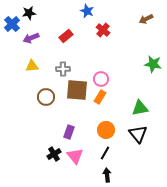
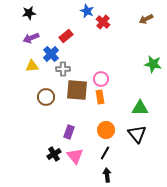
blue cross: moved 39 px right, 30 px down
red cross: moved 8 px up
orange rectangle: rotated 40 degrees counterclockwise
green triangle: rotated 12 degrees clockwise
black triangle: moved 1 px left
